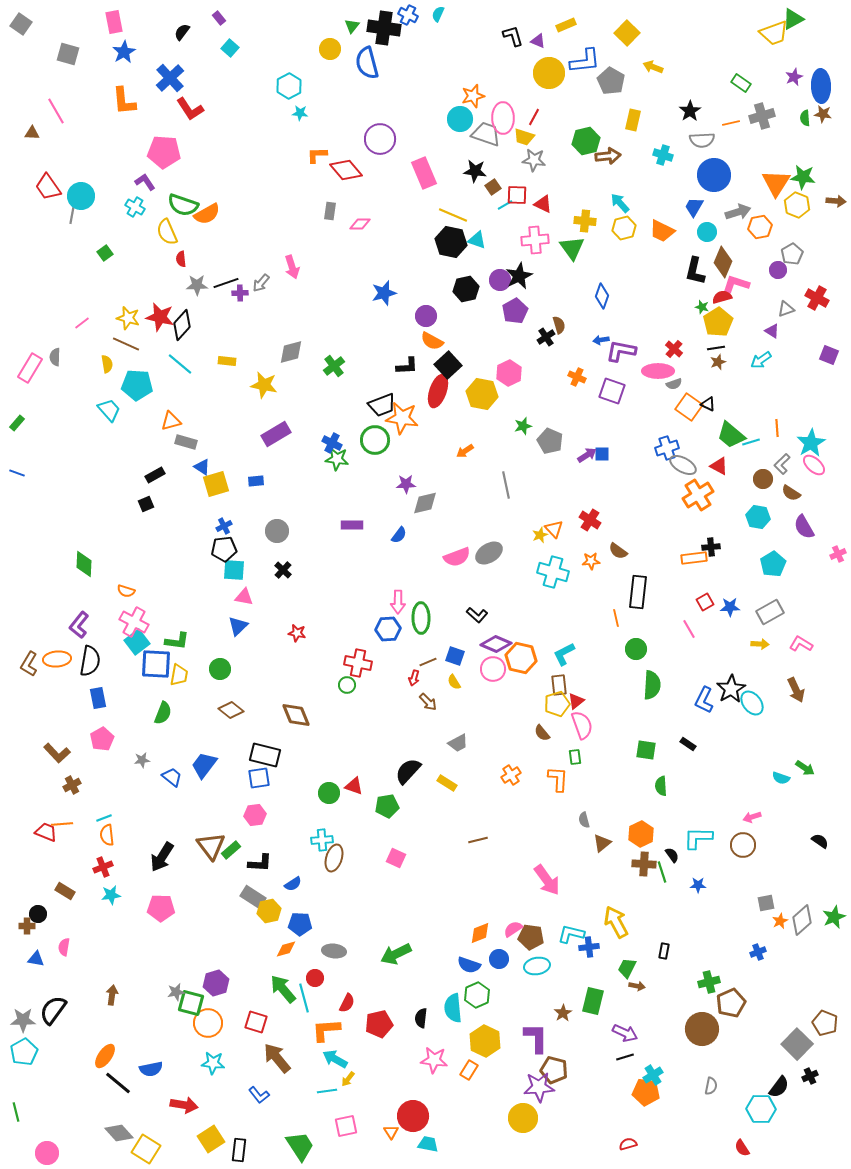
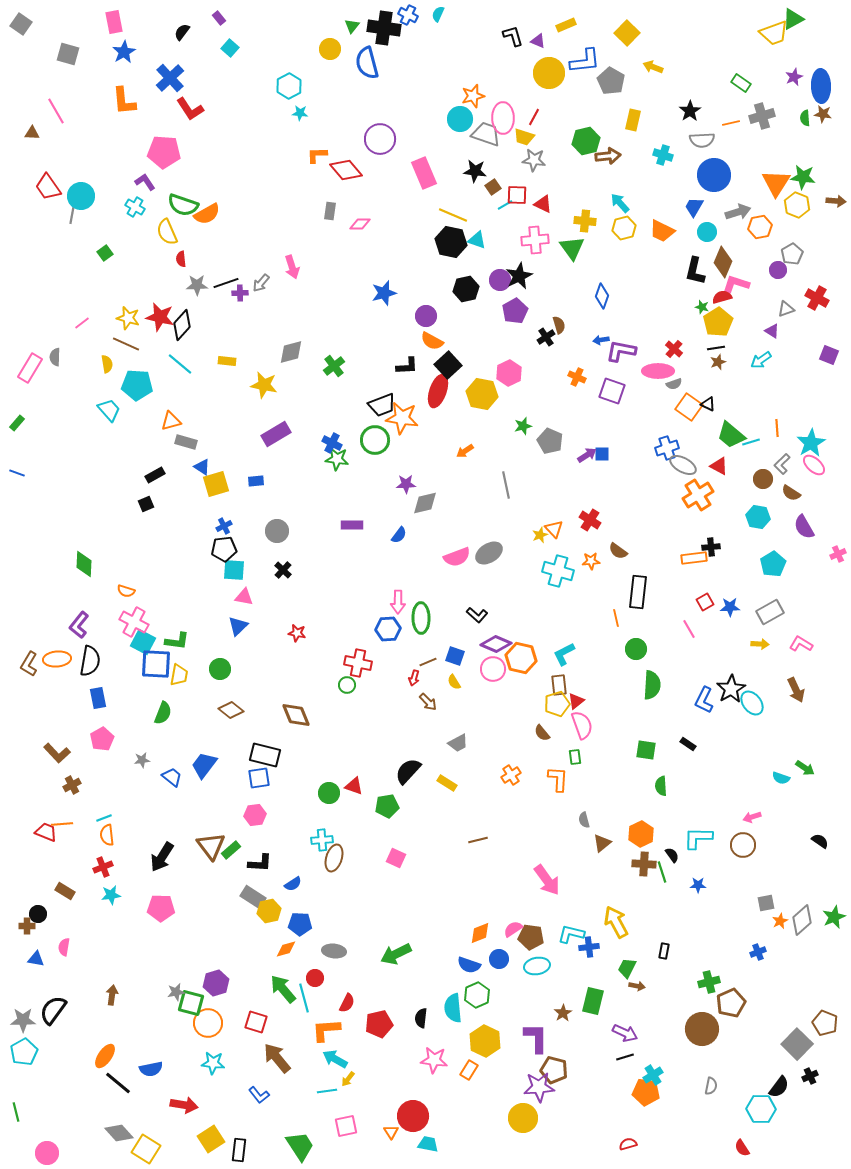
cyan cross at (553, 572): moved 5 px right, 1 px up
cyan square at (137, 642): moved 6 px right; rotated 25 degrees counterclockwise
